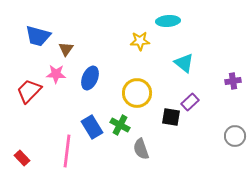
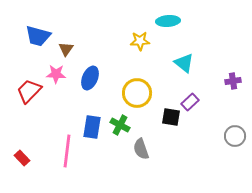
blue rectangle: rotated 40 degrees clockwise
